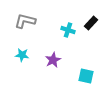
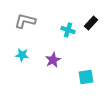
cyan square: moved 1 px down; rotated 21 degrees counterclockwise
